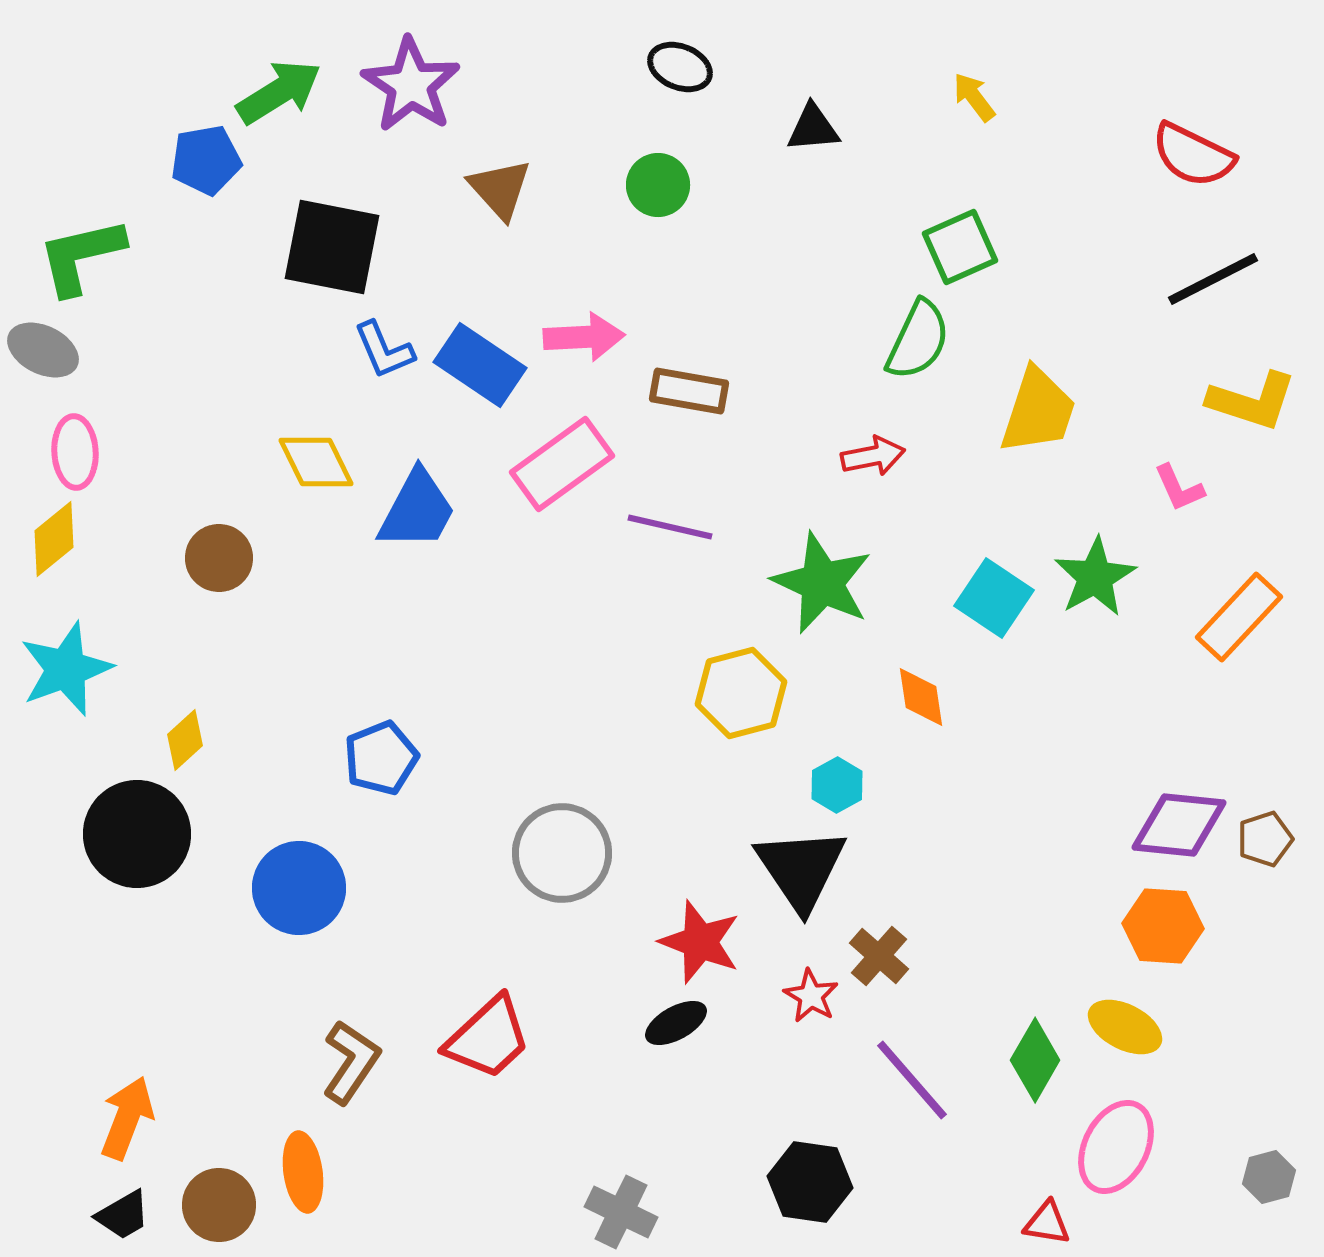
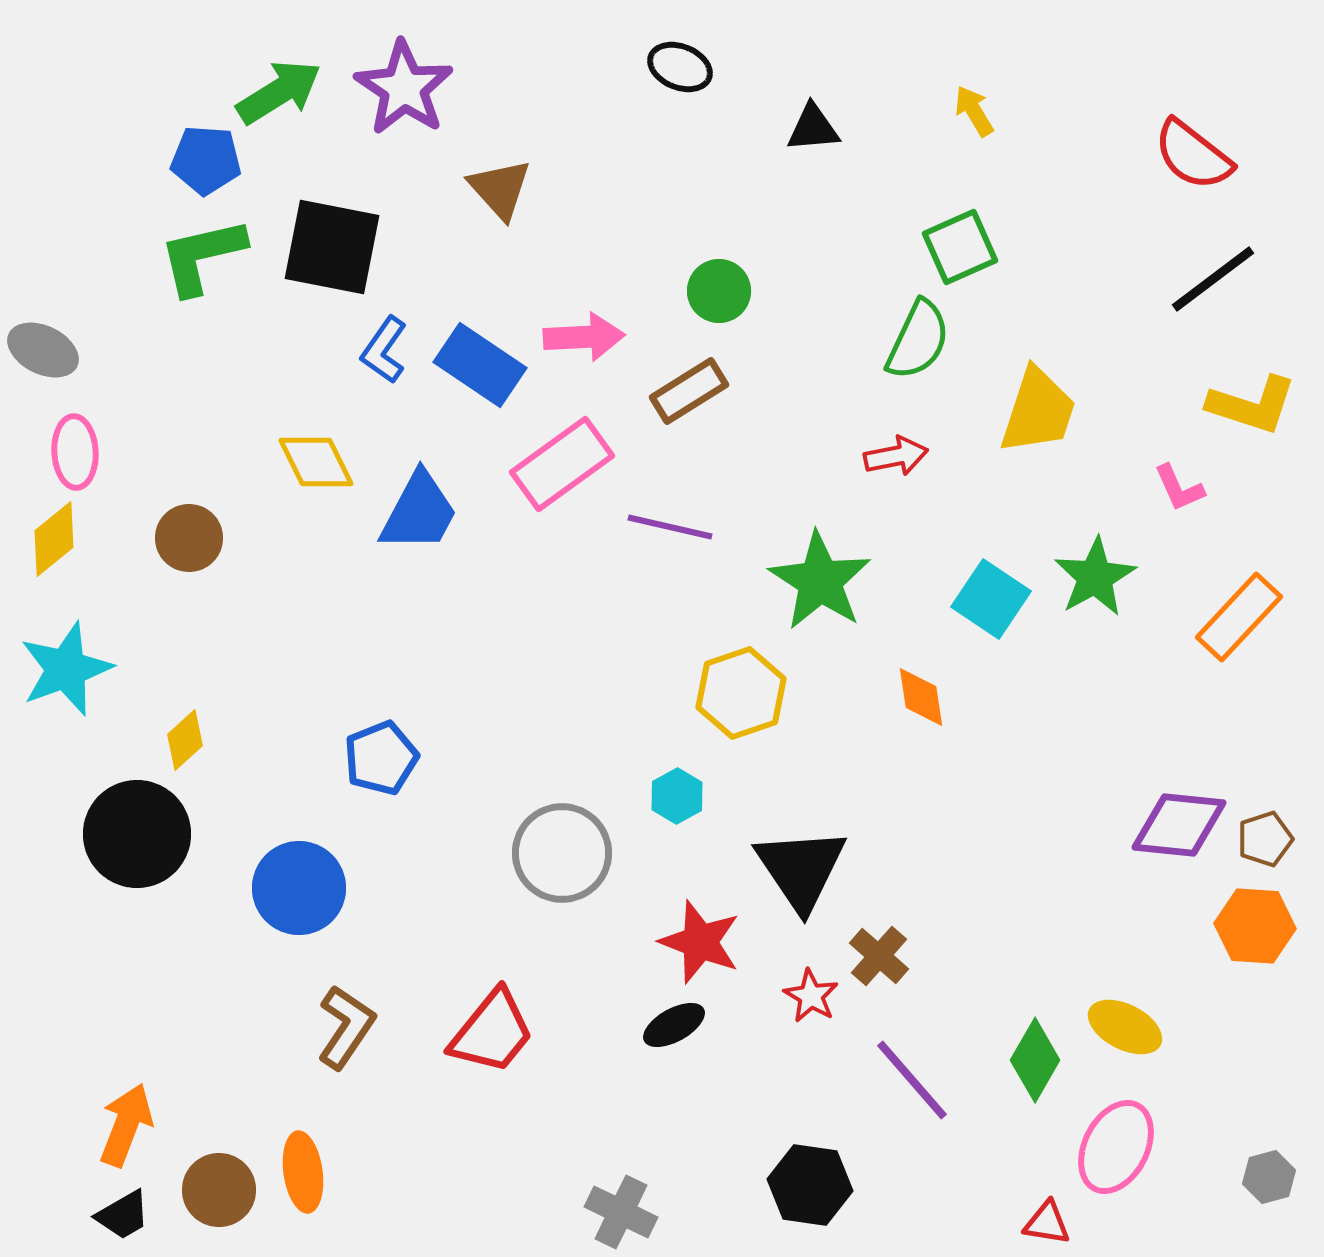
purple star at (411, 85): moved 7 px left, 3 px down
yellow arrow at (974, 97): moved 14 px down; rotated 6 degrees clockwise
red semicircle at (1193, 155): rotated 12 degrees clockwise
blue pentagon at (206, 160): rotated 14 degrees clockwise
green circle at (658, 185): moved 61 px right, 106 px down
green L-shape at (81, 256): moved 121 px right
black line at (1213, 279): rotated 10 degrees counterclockwise
blue L-shape at (384, 350): rotated 58 degrees clockwise
brown rectangle at (689, 391): rotated 42 degrees counterclockwise
yellow L-shape at (1252, 401): moved 4 px down
red arrow at (873, 456): moved 23 px right
blue trapezoid at (417, 510): moved 2 px right, 2 px down
brown circle at (219, 558): moved 30 px left, 20 px up
green star at (822, 583): moved 2 px left, 2 px up; rotated 8 degrees clockwise
cyan square at (994, 598): moved 3 px left, 1 px down
yellow hexagon at (741, 693): rotated 4 degrees counterclockwise
cyan hexagon at (837, 785): moved 160 px left, 11 px down
orange hexagon at (1163, 926): moved 92 px right
black ellipse at (676, 1023): moved 2 px left, 2 px down
red trapezoid at (488, 1038): moved 4 px right, 6 px up; rotated 8 degrees counterclockwise
brown L-shape at (351, 1062): moved 5 px left, 35 px up
orange arrow at (127, 1118): moved 1 px left, 7 px down
black hexagon at (810, 1182): moved 3 px down
brown circle at (219, 1205): moved 15 px up
